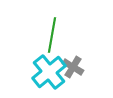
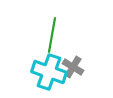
cyan cross: rotated 32 degrees counterclockwise
